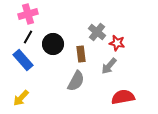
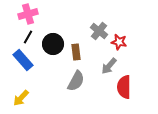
gray cross: moved 2 px right, 1 px up
red star: moved 2 px right, 1 px up
brown rectangle: moved 5 px left, 2 px up
red semicircle: moved 1 px right, 10 px up; rotated 80 degrees counterclockwise
